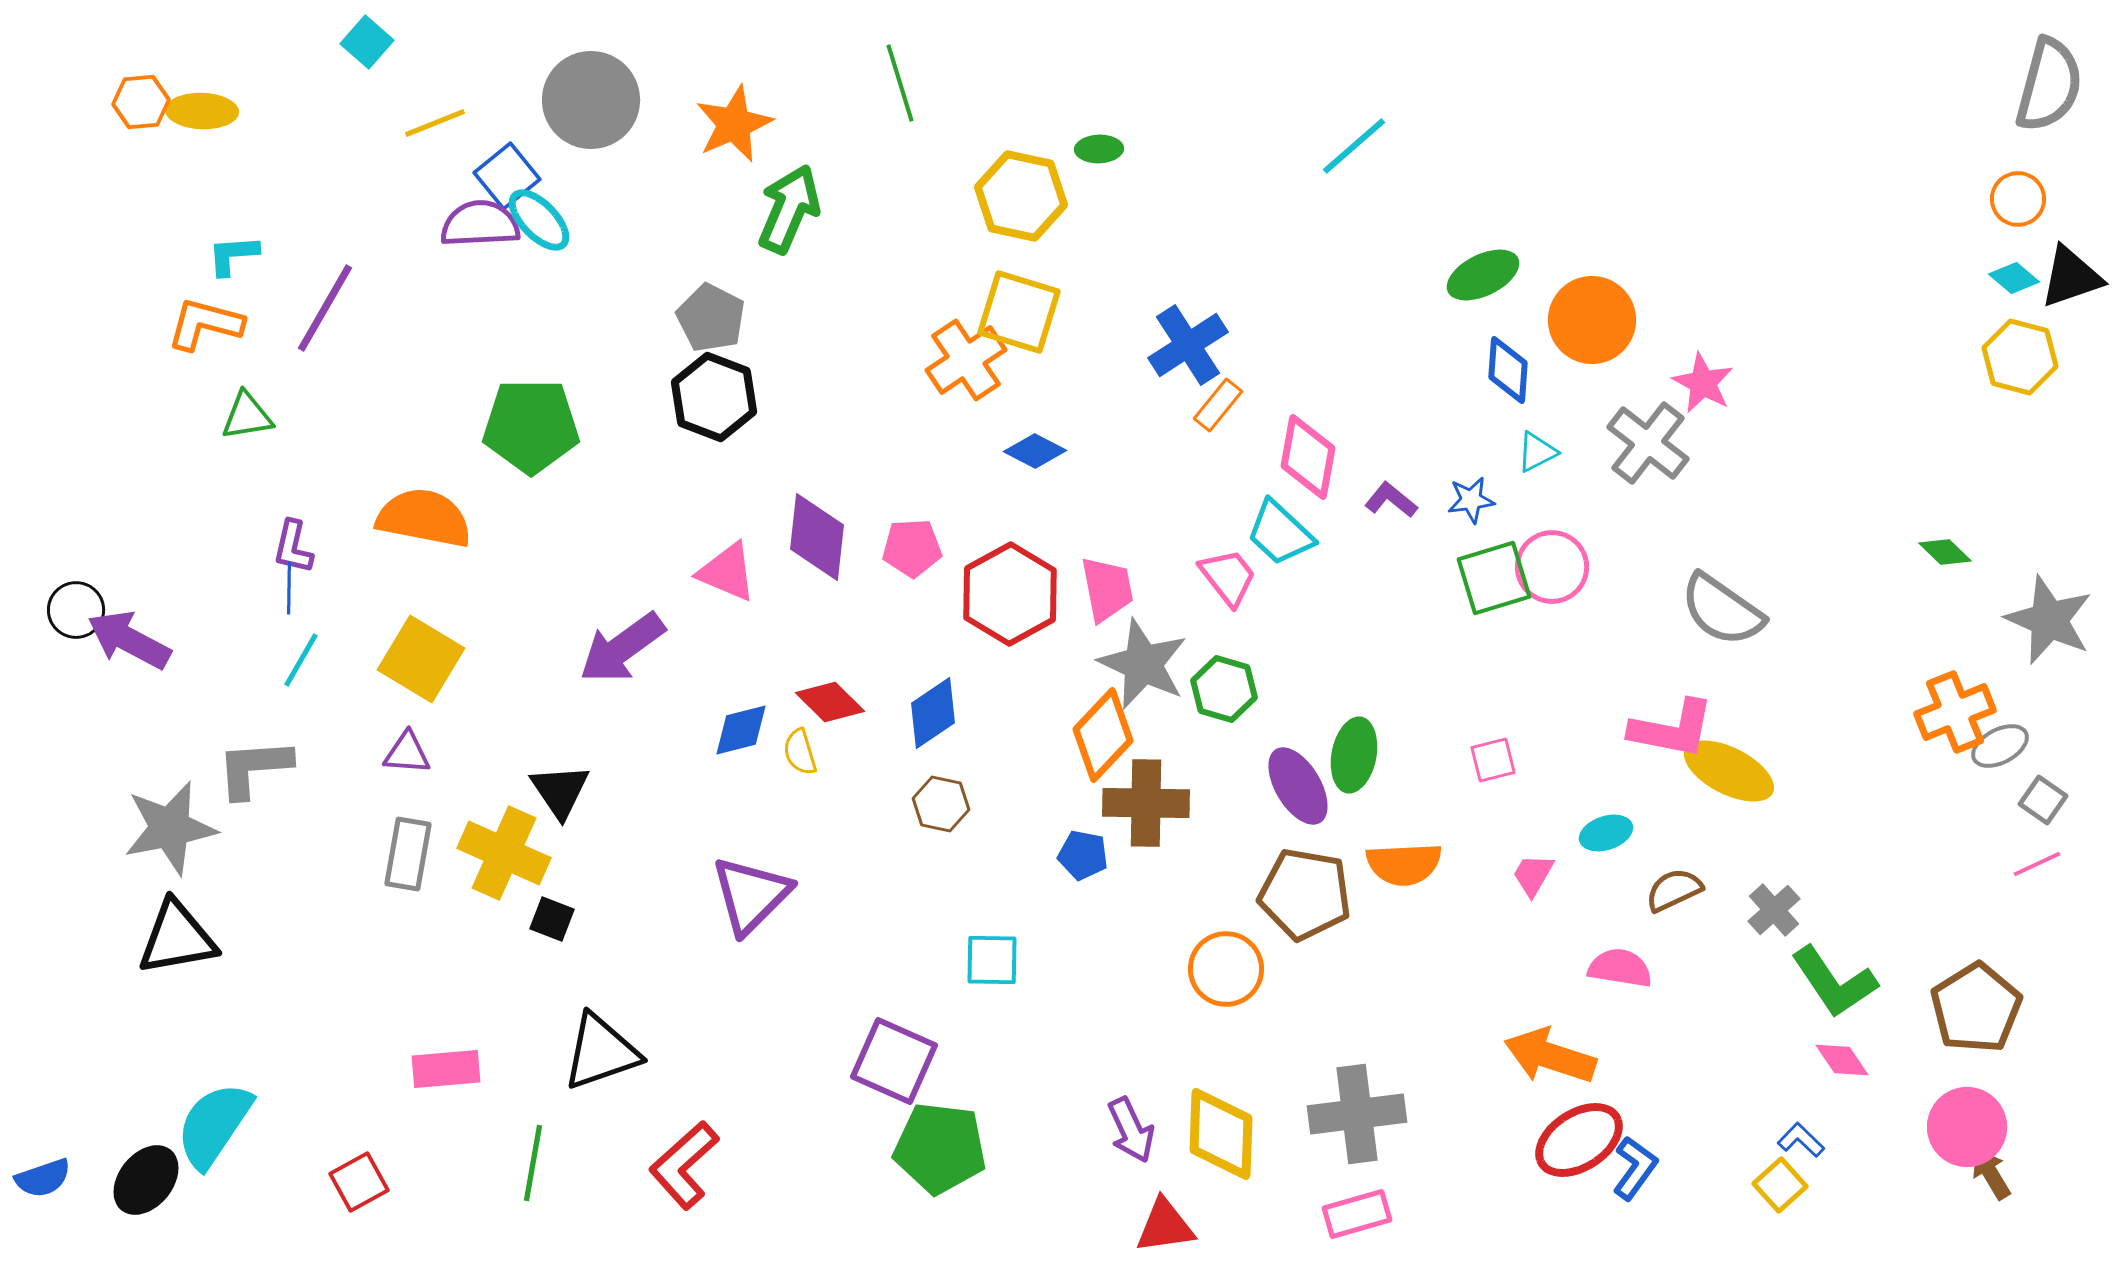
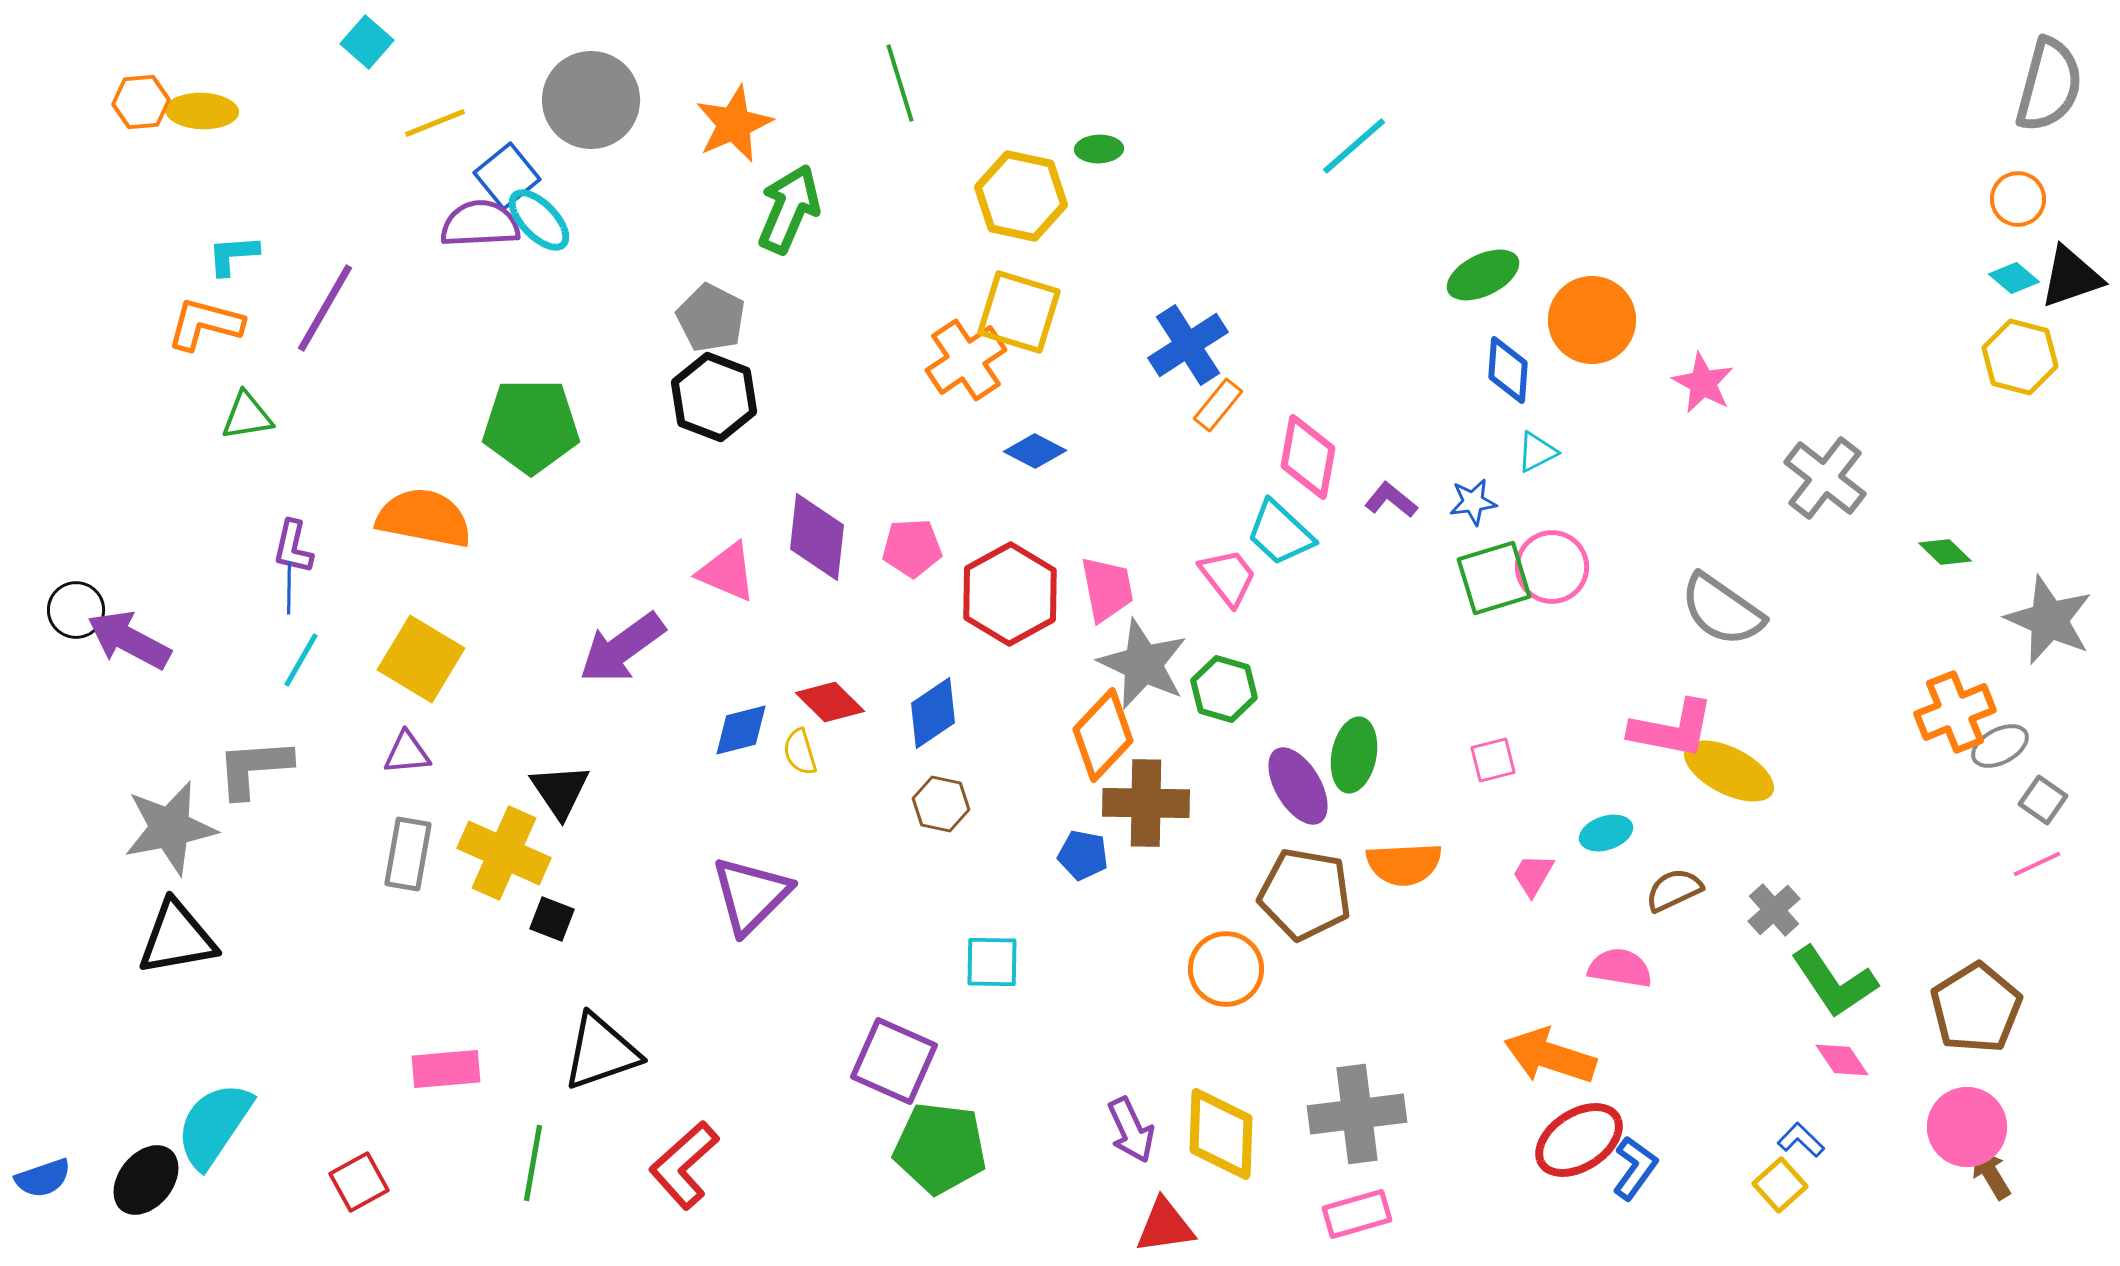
gray cross at (1648, 443): moved 177 px right, 35 px down
blue star at (1471, 500): moved 2 px right, 2 px down
purple triangle at (407, 753): rotated 9 degrees counterclockwise
cyan square at (992, 960): moved 2 px down
